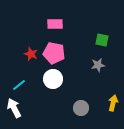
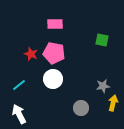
gray star: moved 5 px right, 21 px down
white arrow: moved 5 px right, 6 px down
